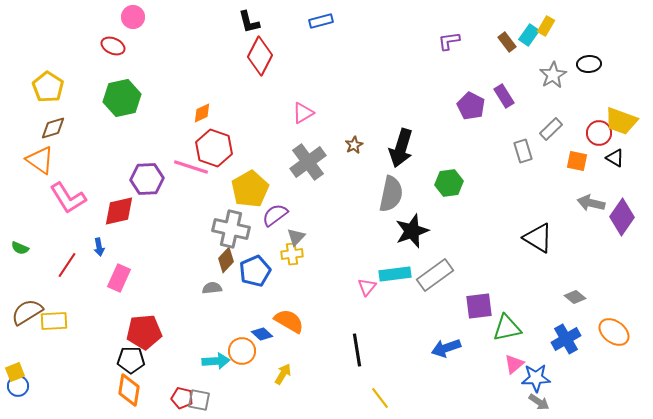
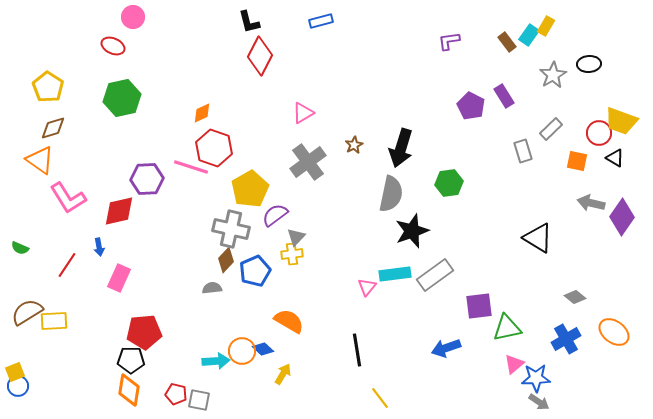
blue diamond at (262, 334): moved 1 px right, 15 px down
red pentagon at (182, 398): moved 6 px left, 4 px up
